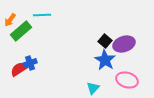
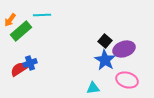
purple ellipse: moved 5 px down
cyan triangle: rotated 40 degrees clockwise
